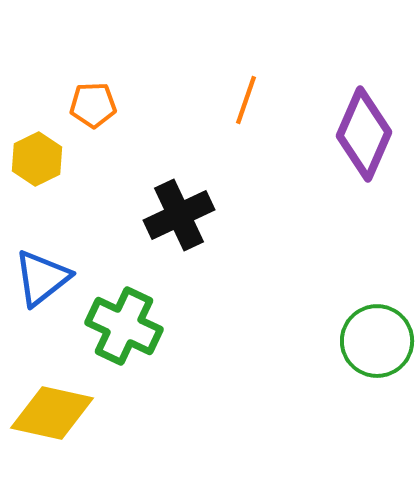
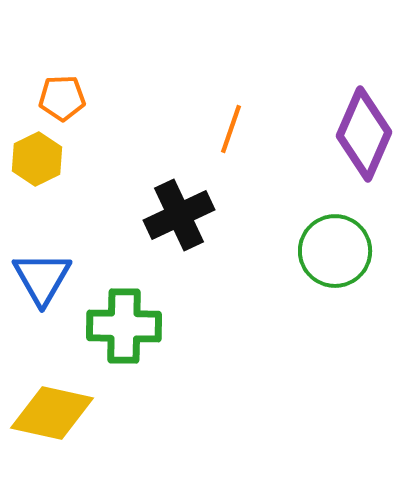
orange line: moved 15 px left, 29 px down
orange pentagon: moved 31 px left, 7 px up
blue triangle: rotated 22 degrees counterclockwise
green cross: rotated 24 degrees counterclockwise
green circle: moved 42 px left, 90 px up
